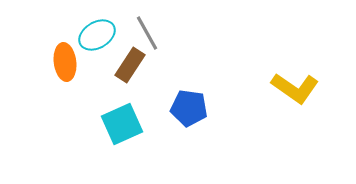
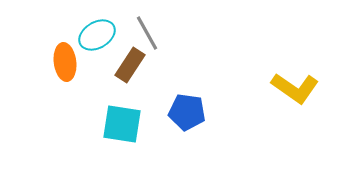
blue pentagon: moved 2 px left, 4 px down
cyan square: rotated 33 degrees clockwise
